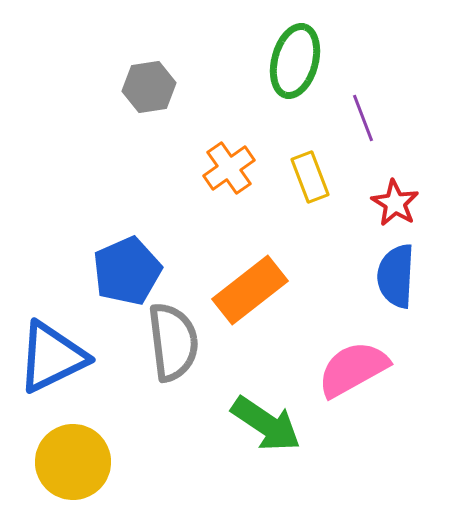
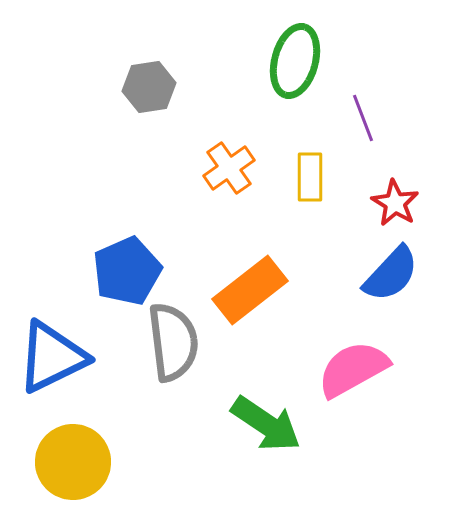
yellow rectangle: rotated 21 degrees clockwise
blue semicircle: moved 5 px left, 2 px up; rotated 140 degrees counterclockwise
